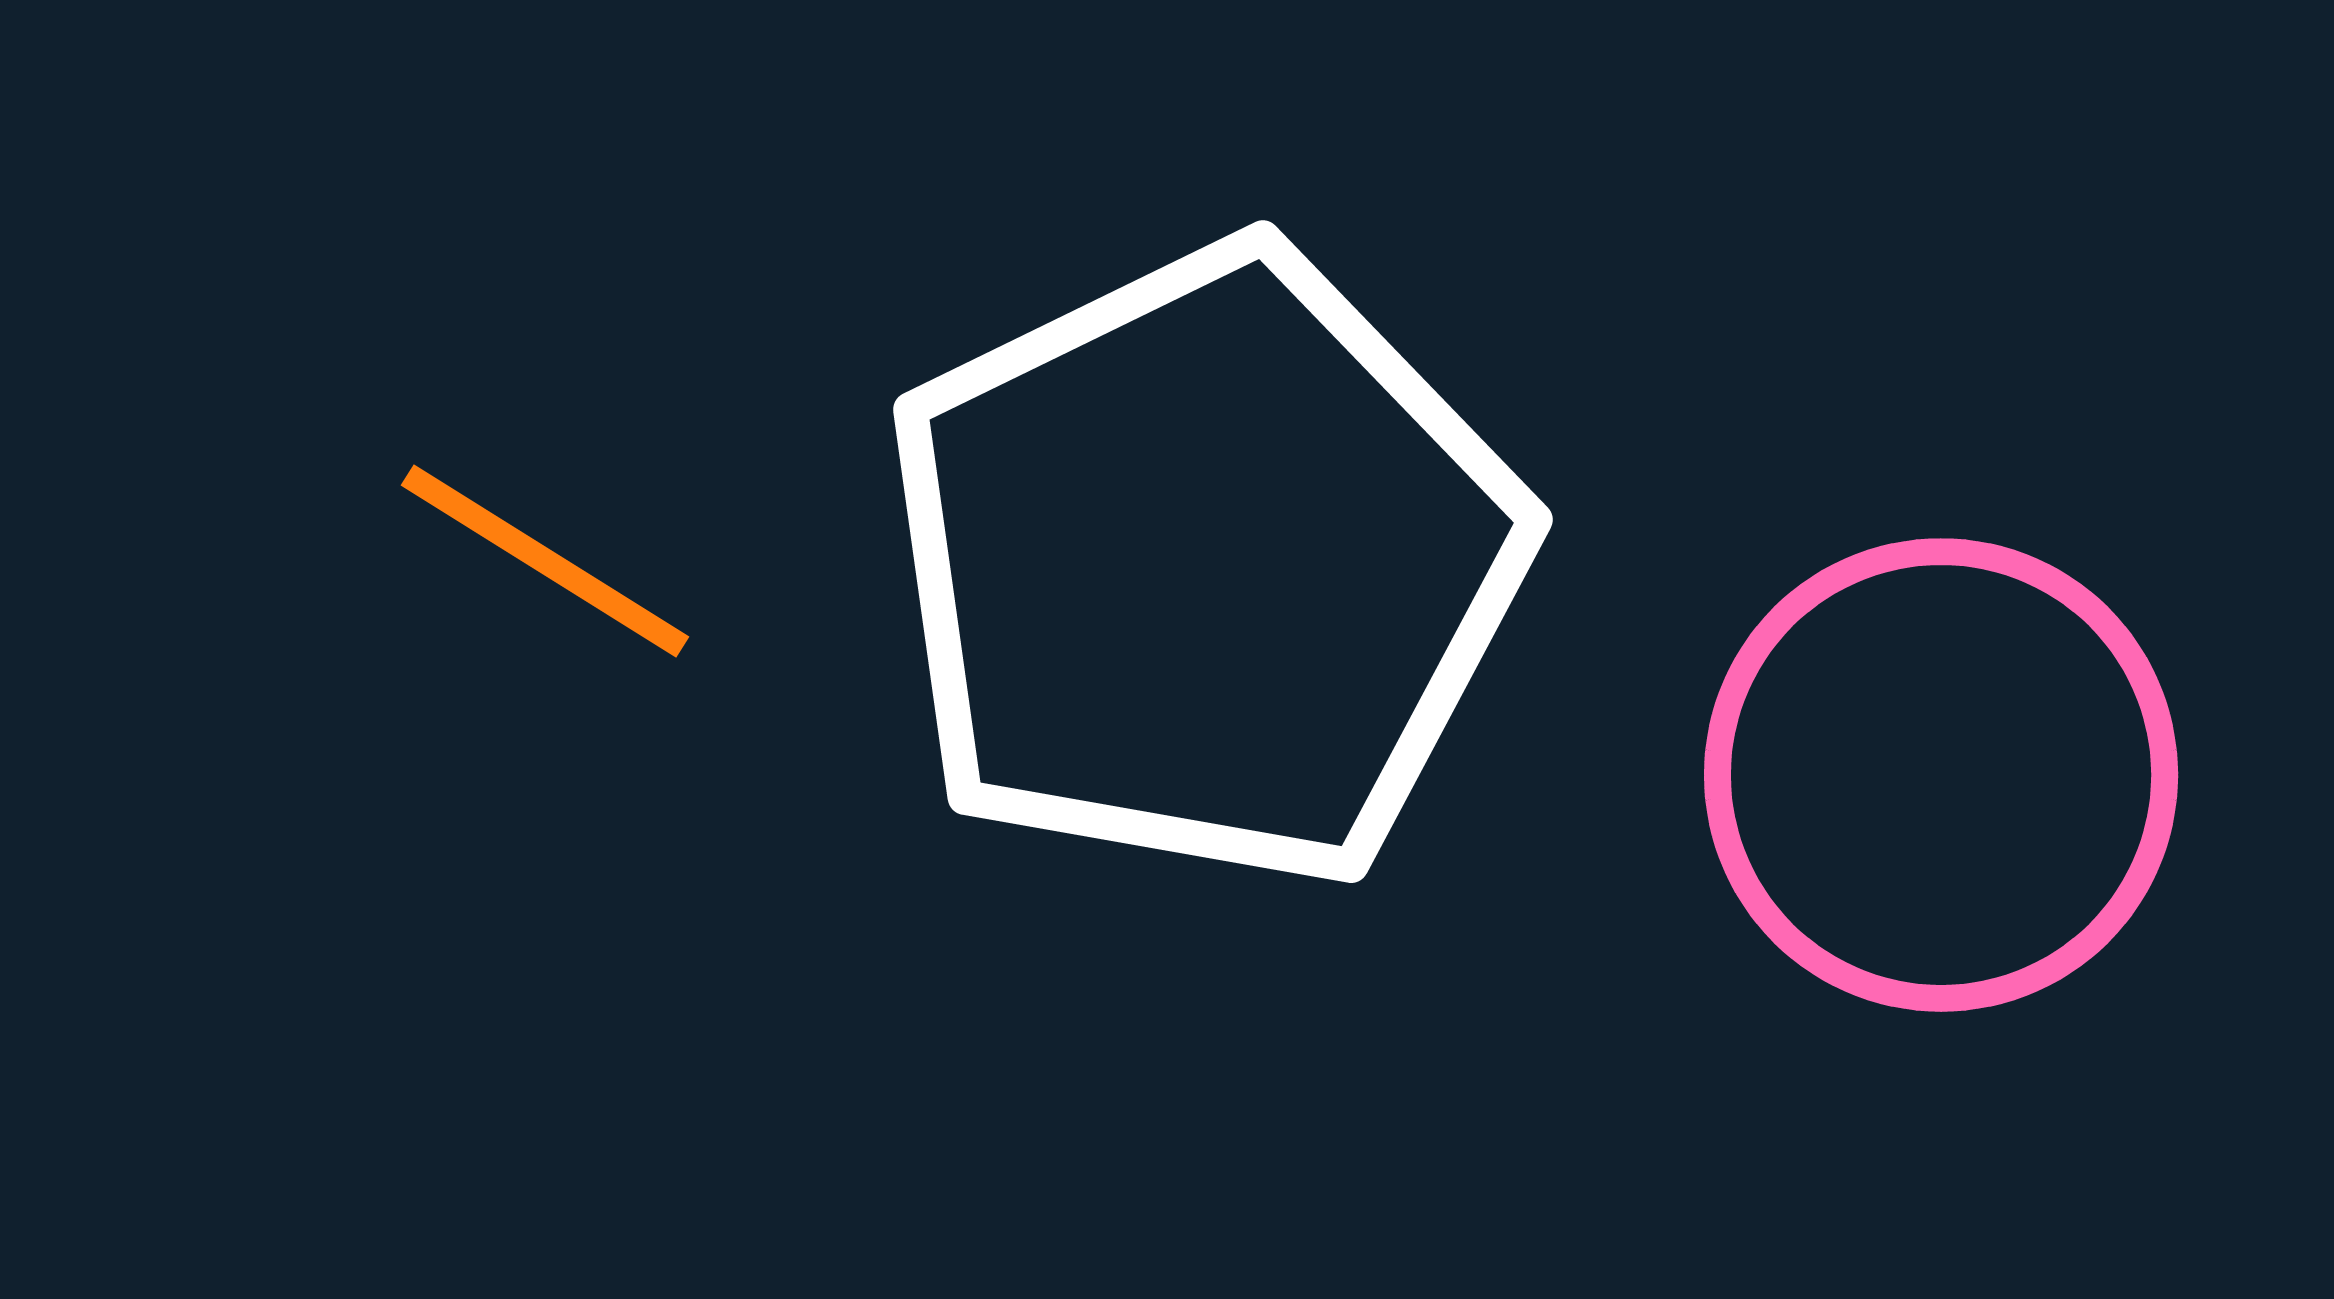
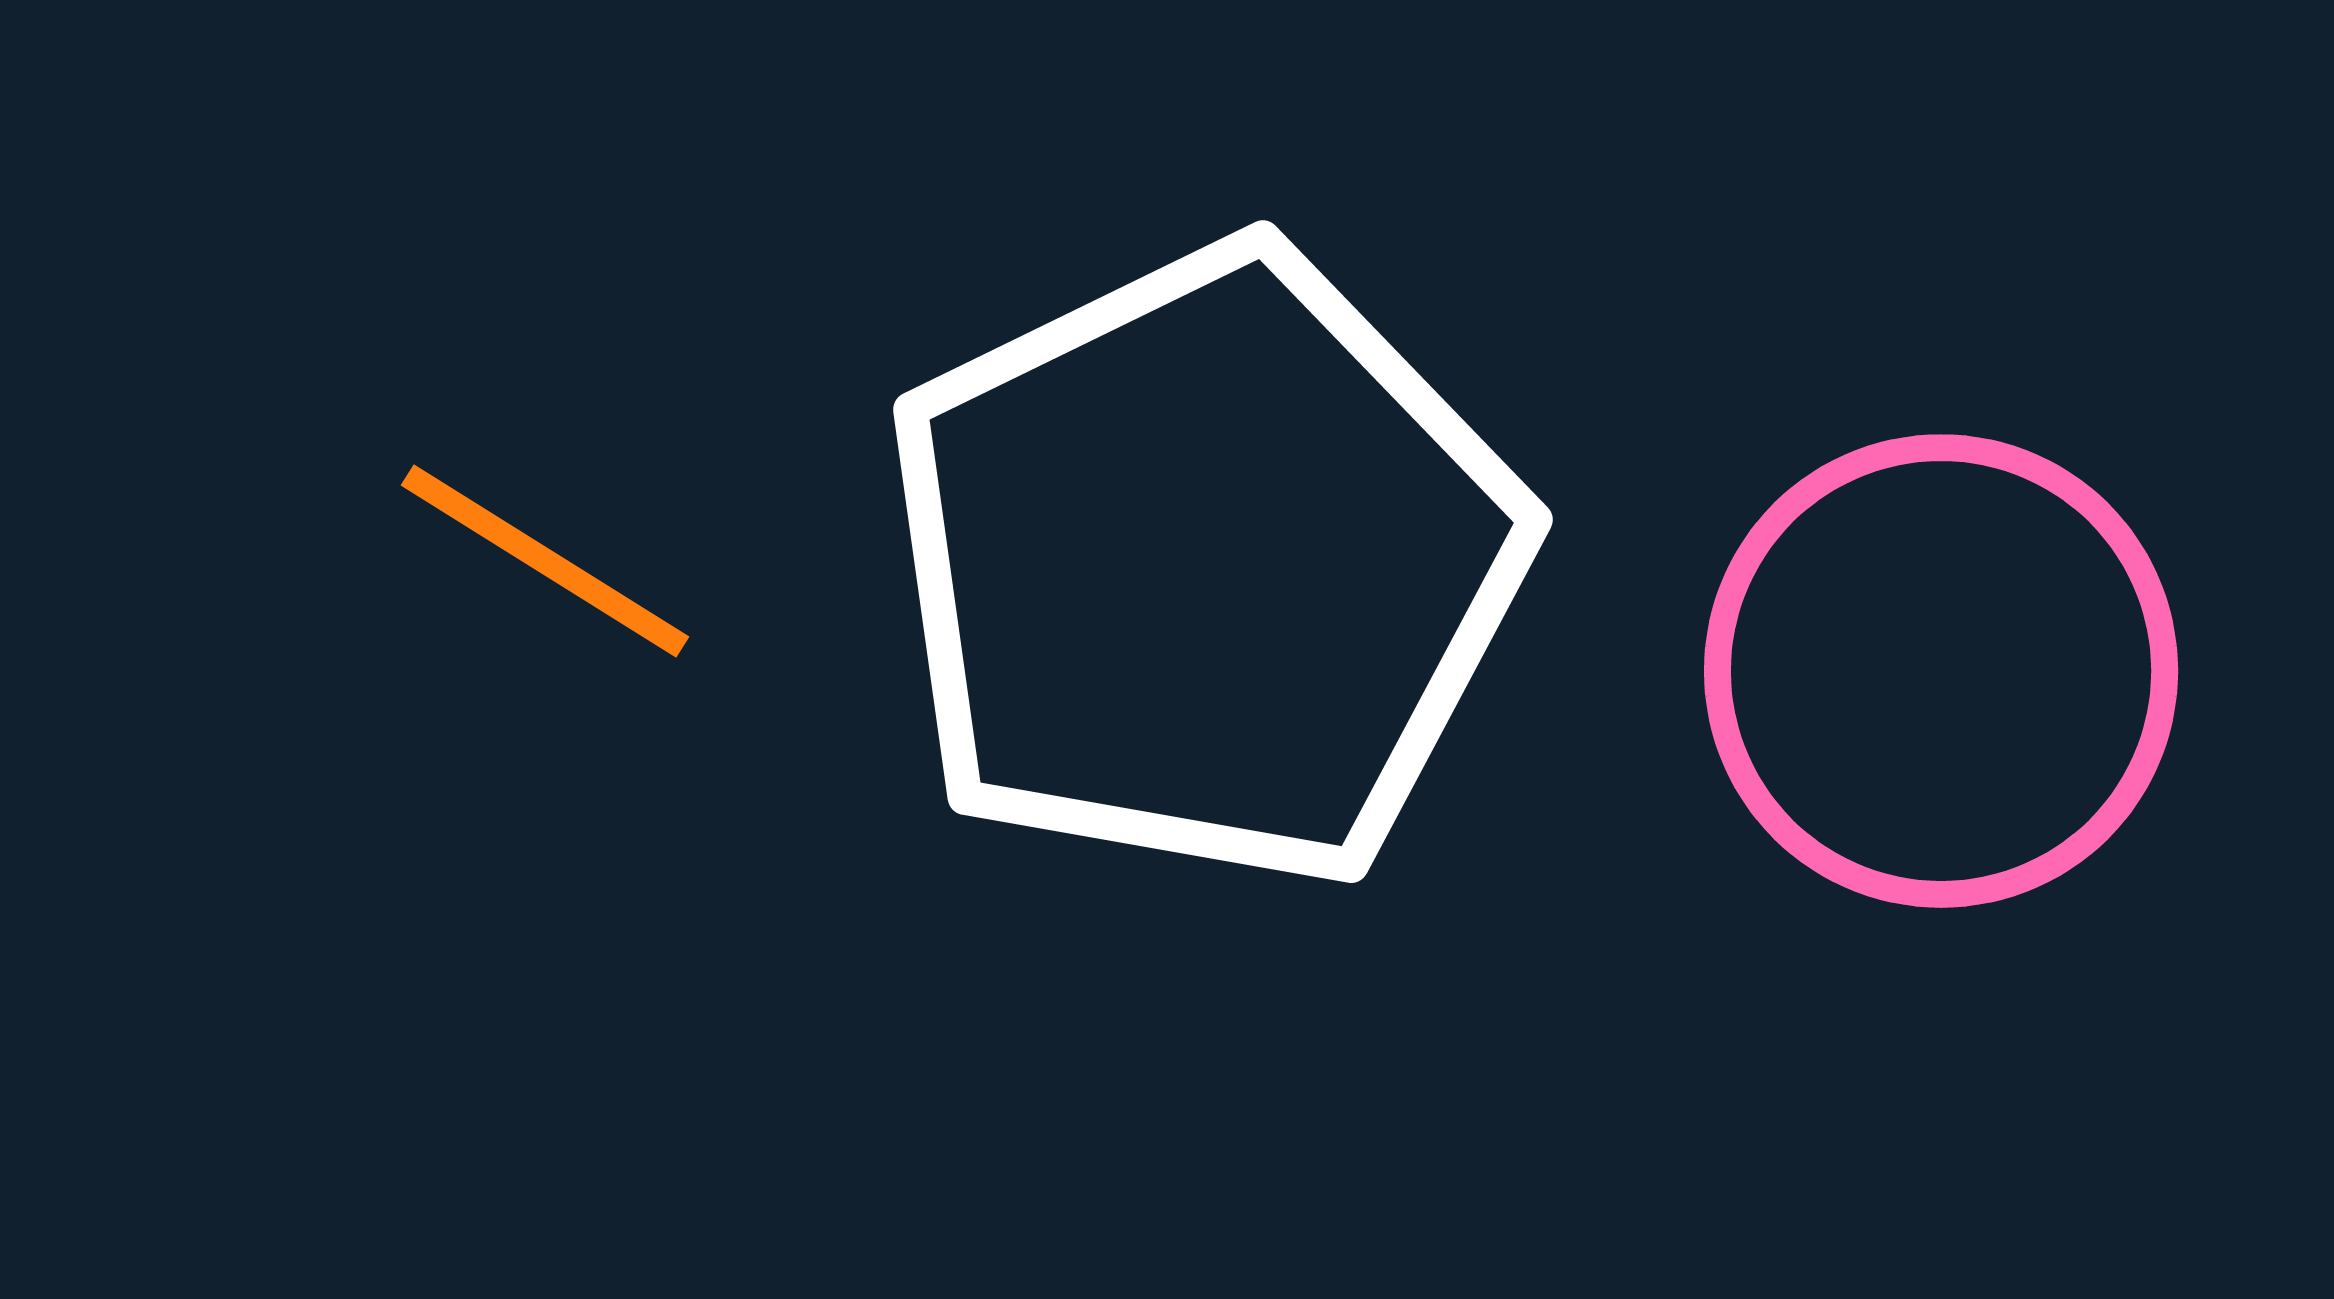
pink circle: moved 104 px up
